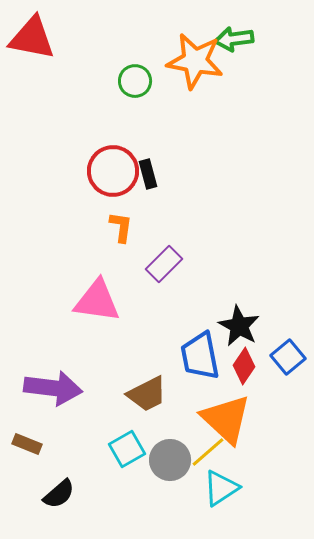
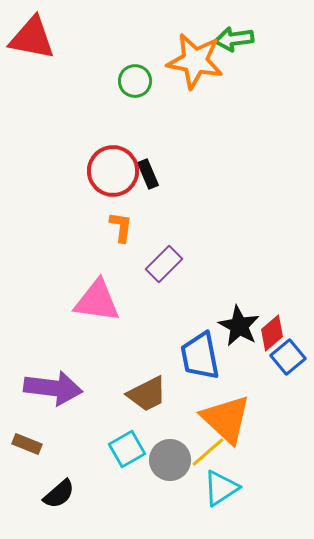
black rectangle: rotated 8 degrees counterclockwise
red diamond: moved 28 px right, 33 px up; rotated 15 degrees clockwise
